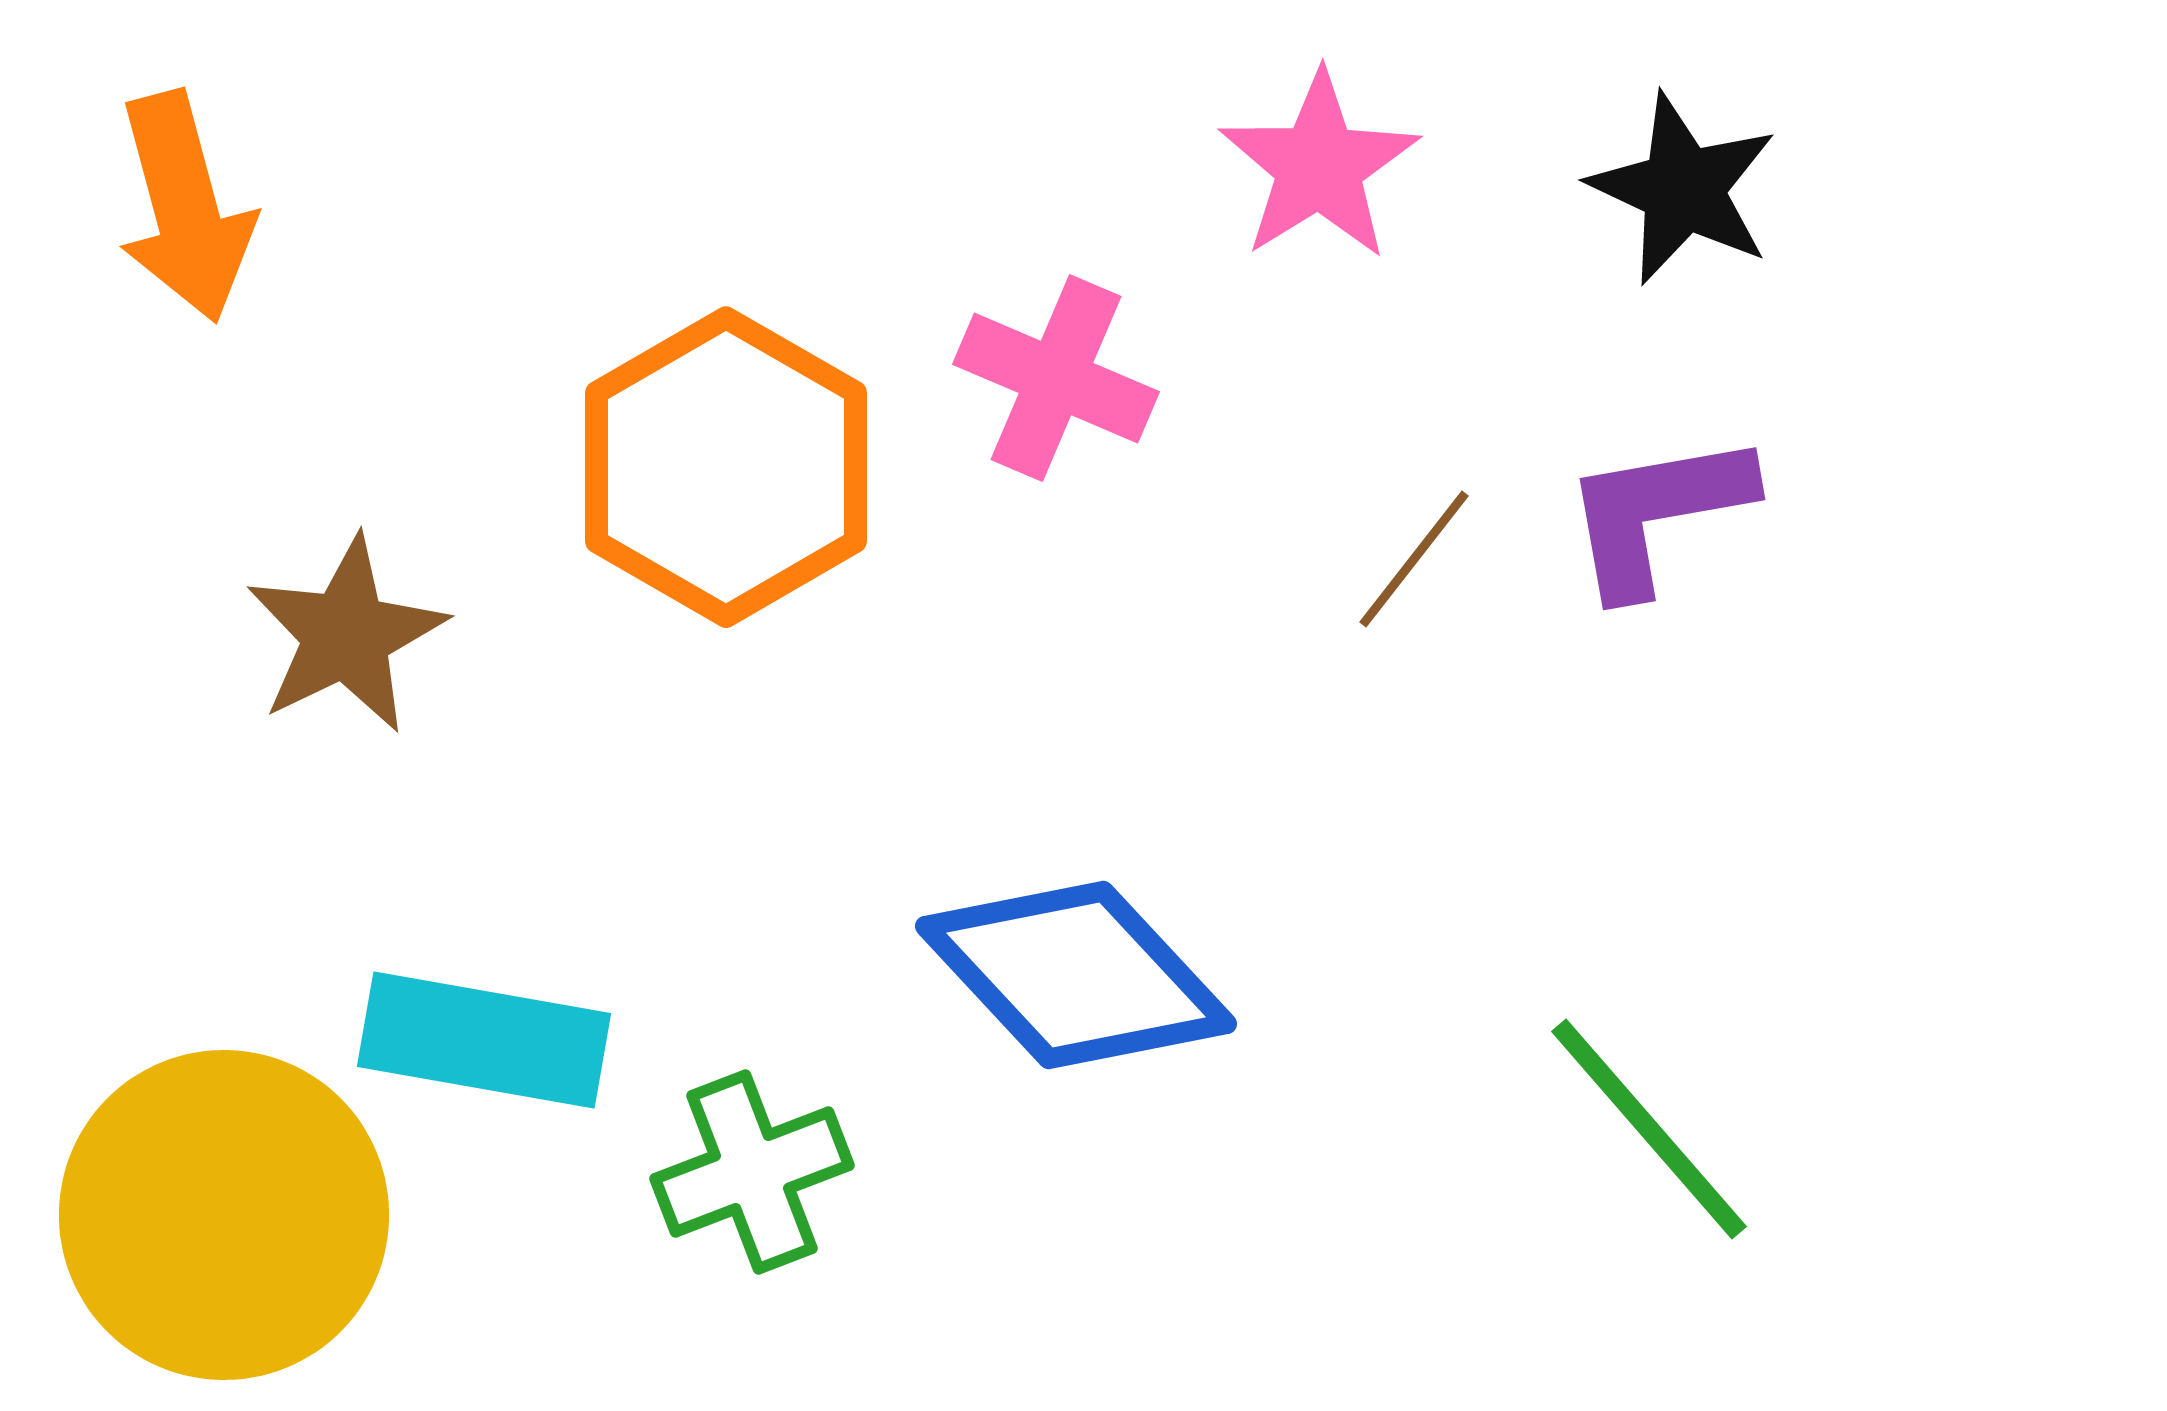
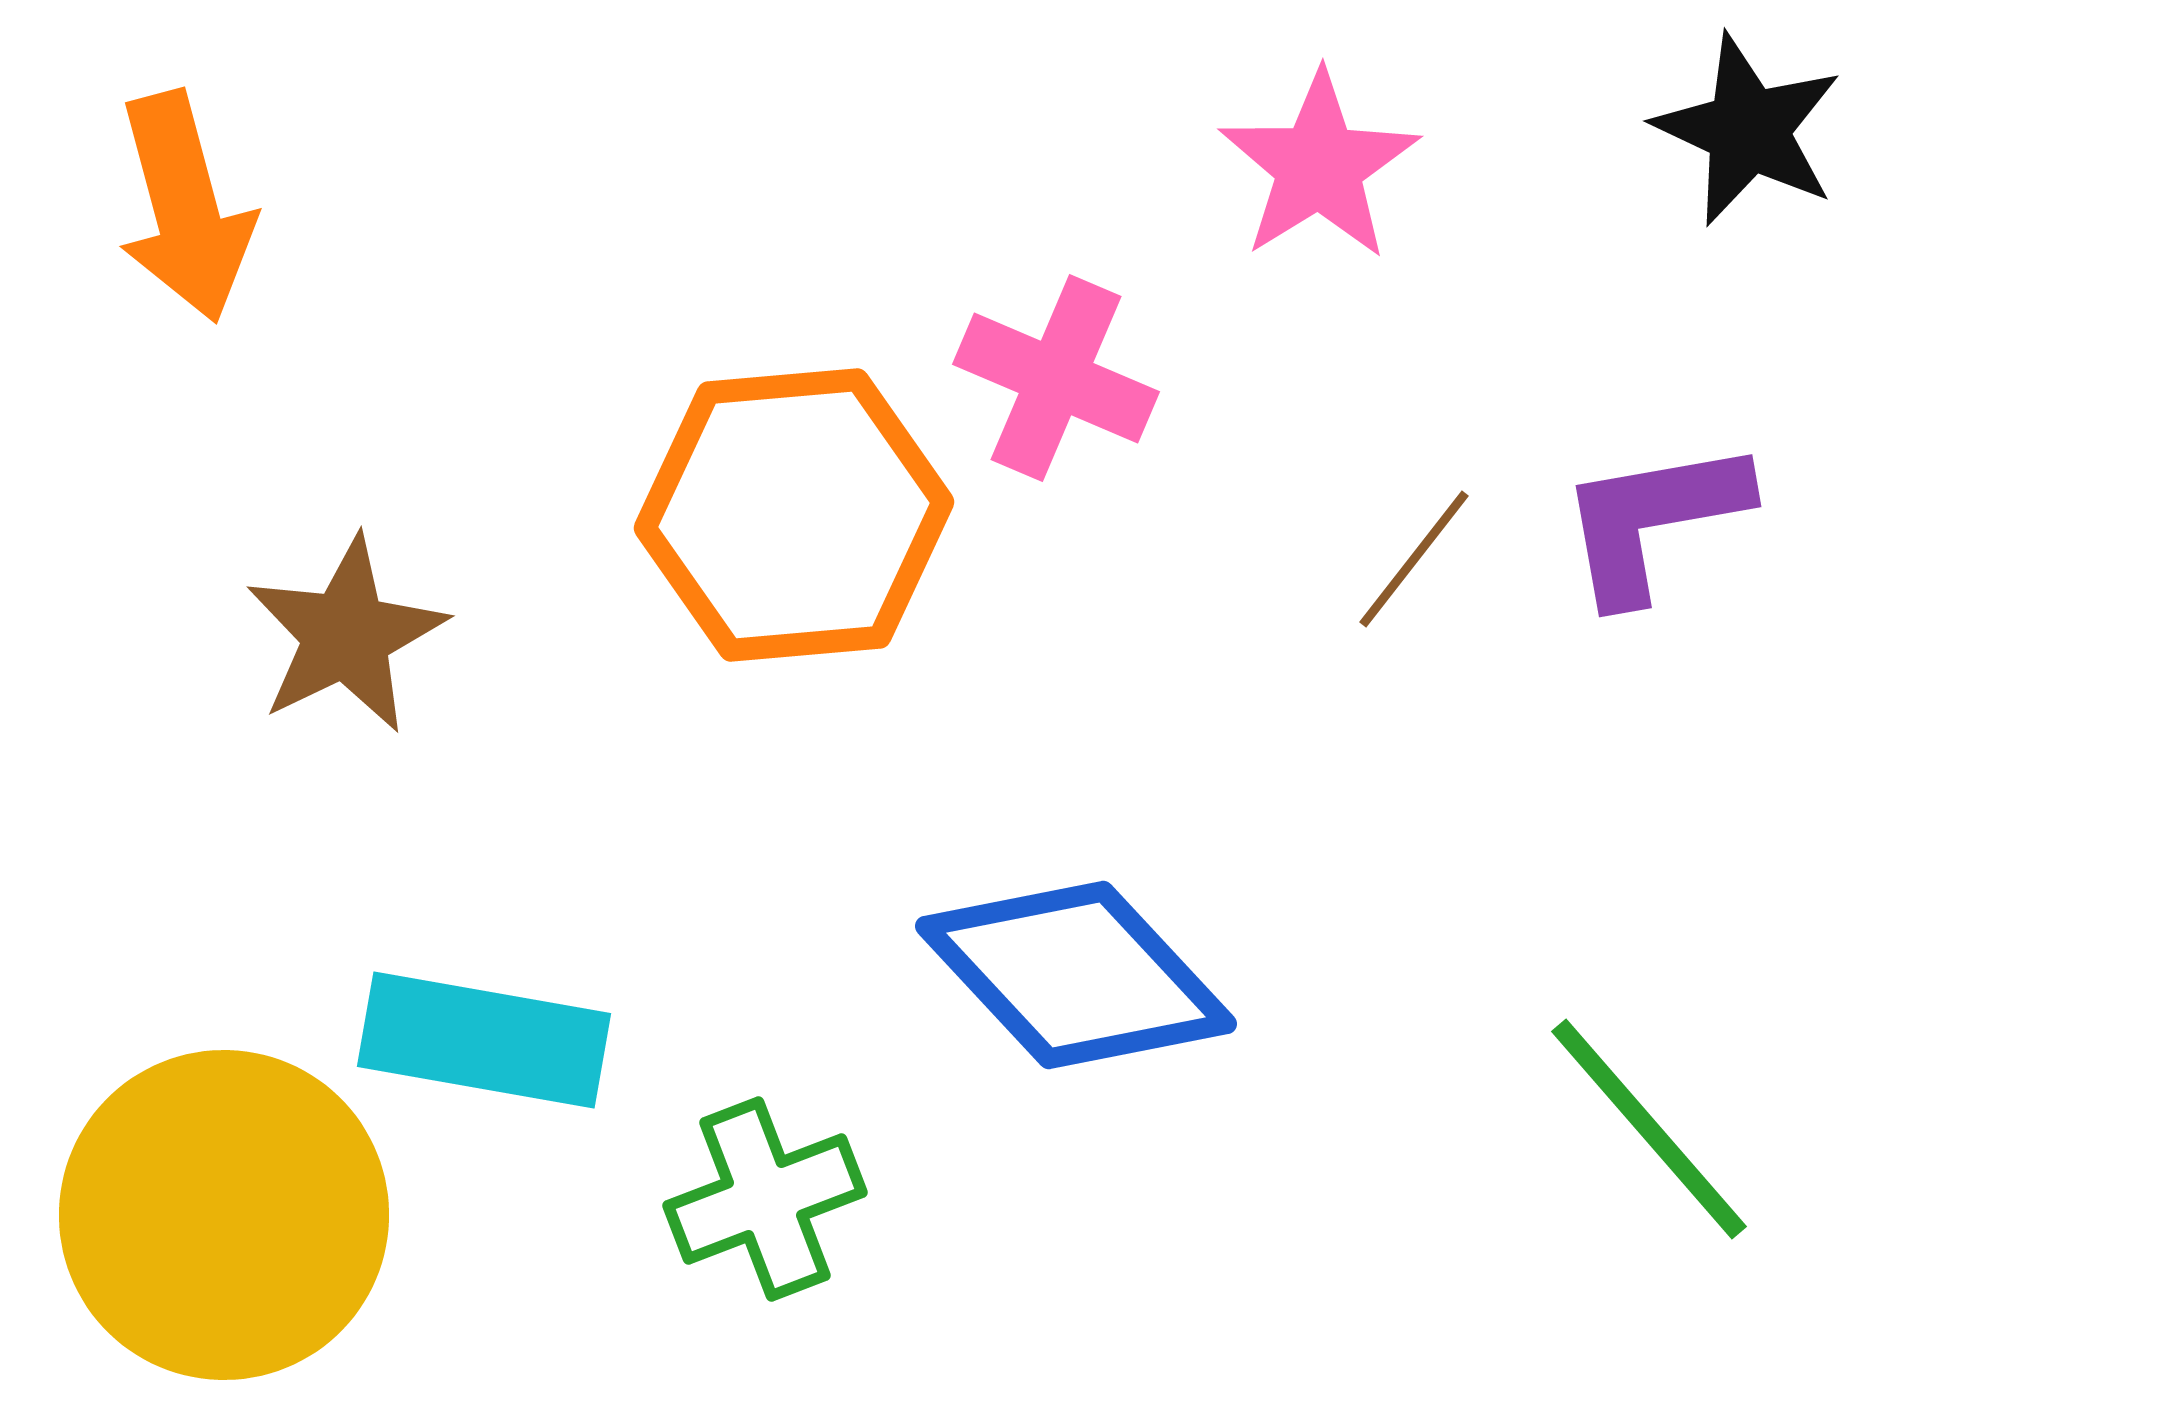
black star: moved 65 px right, 59 px up
orange hexagon: moved 68 px right, 48 px down; rotated 25 degrees clockwise
purple L-shape: moved 4 px left, 7 px down
green cross: moved 13 px right, 27 px down
